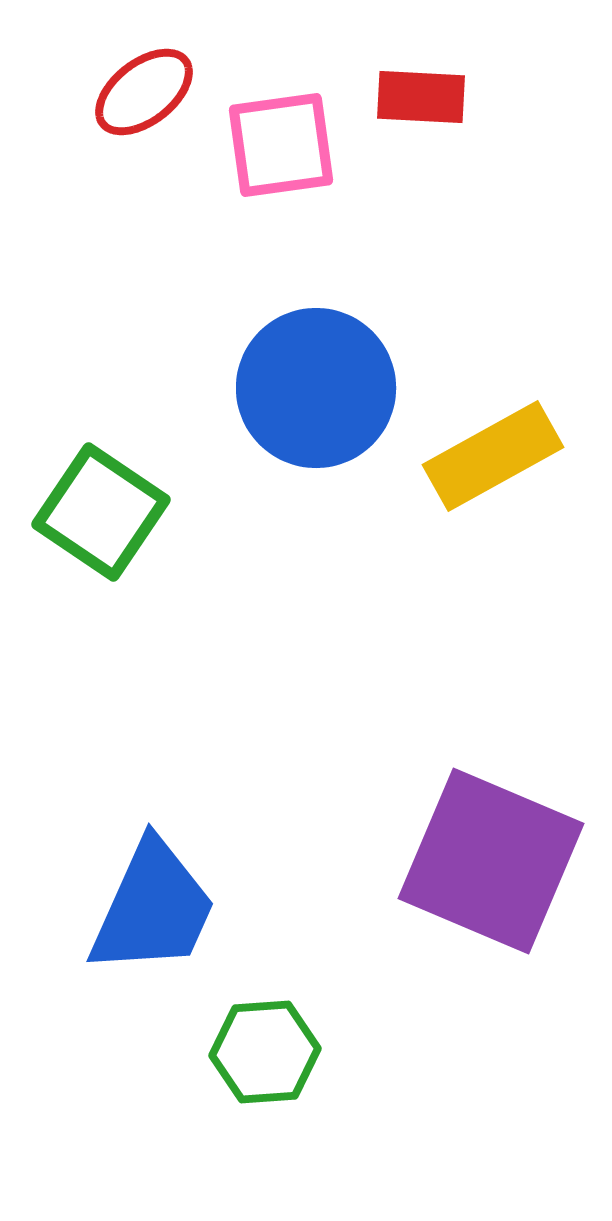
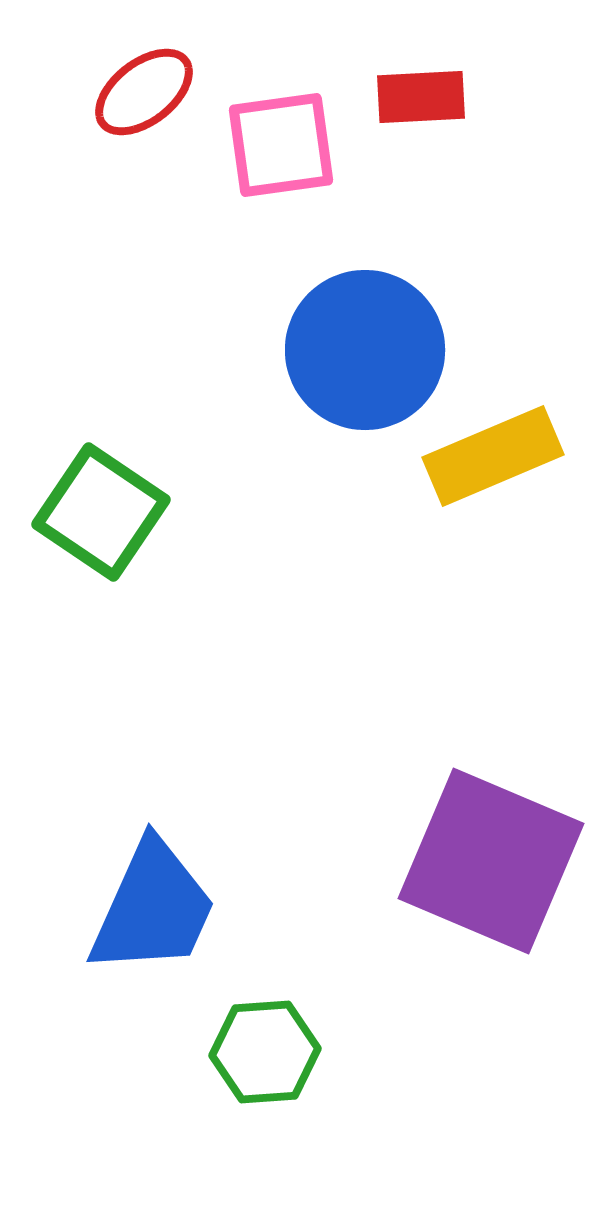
red rectangle: rotated 6 degrees counterclockwise
blue circle: moved 49 px right, 38 px up
yellow rectangle: rotated 6 degrees clockwise
